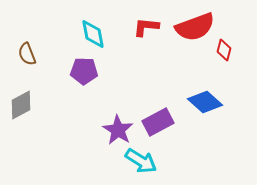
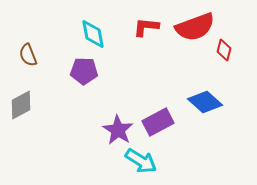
brown semicircle: moved 1 px right, 1 px down
